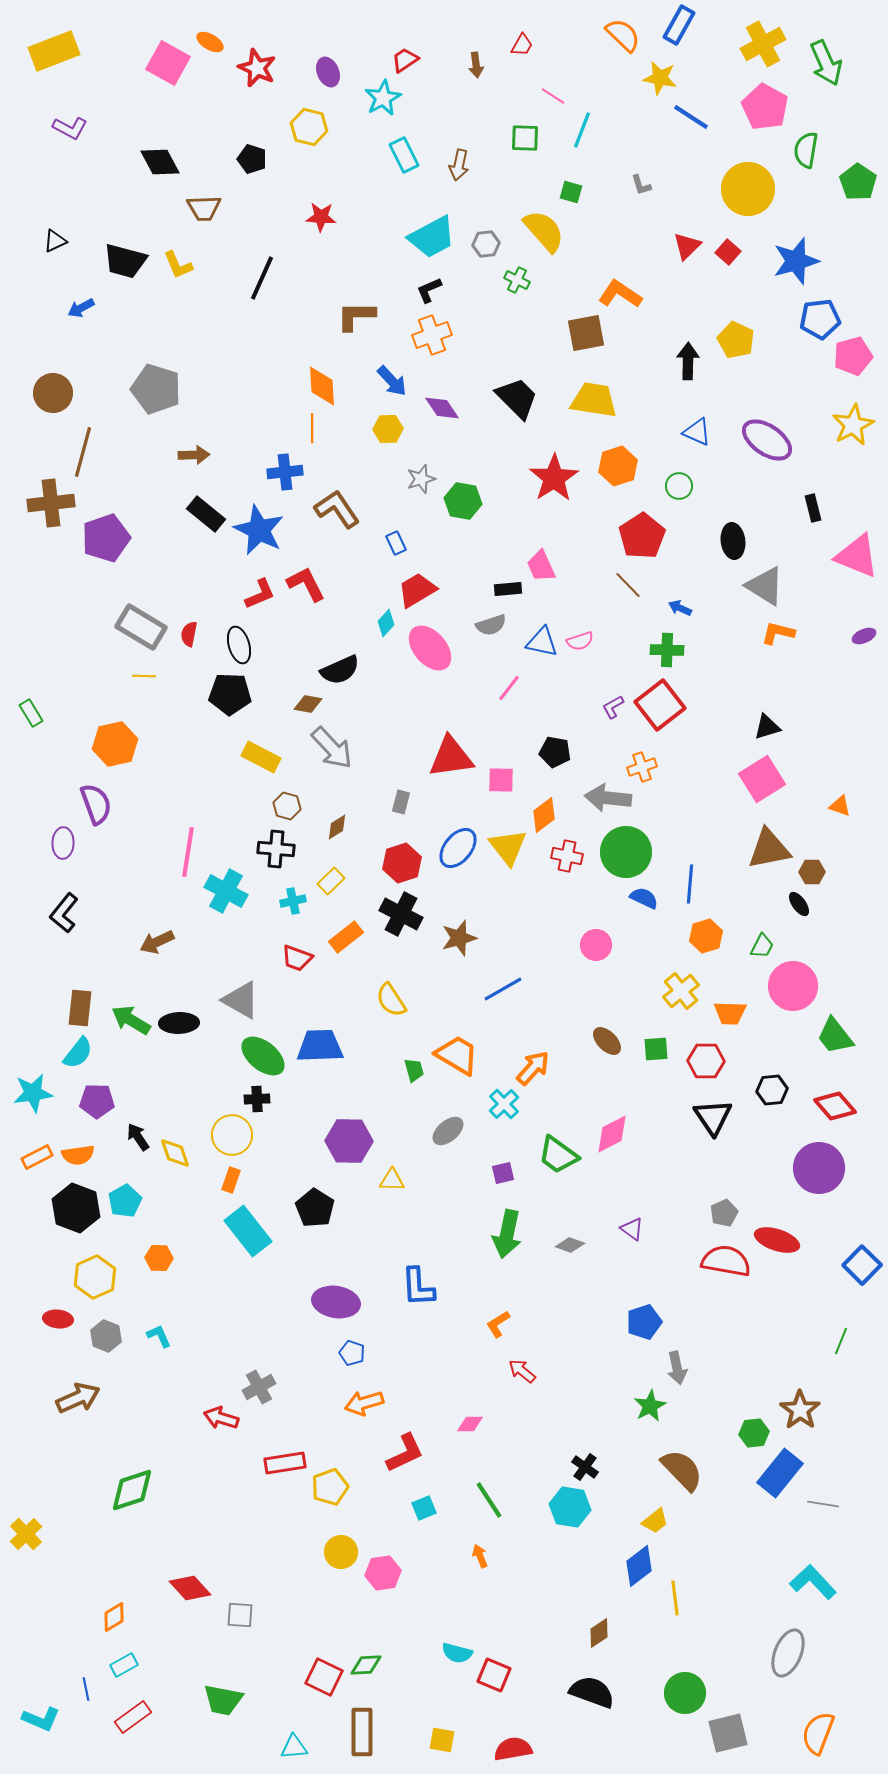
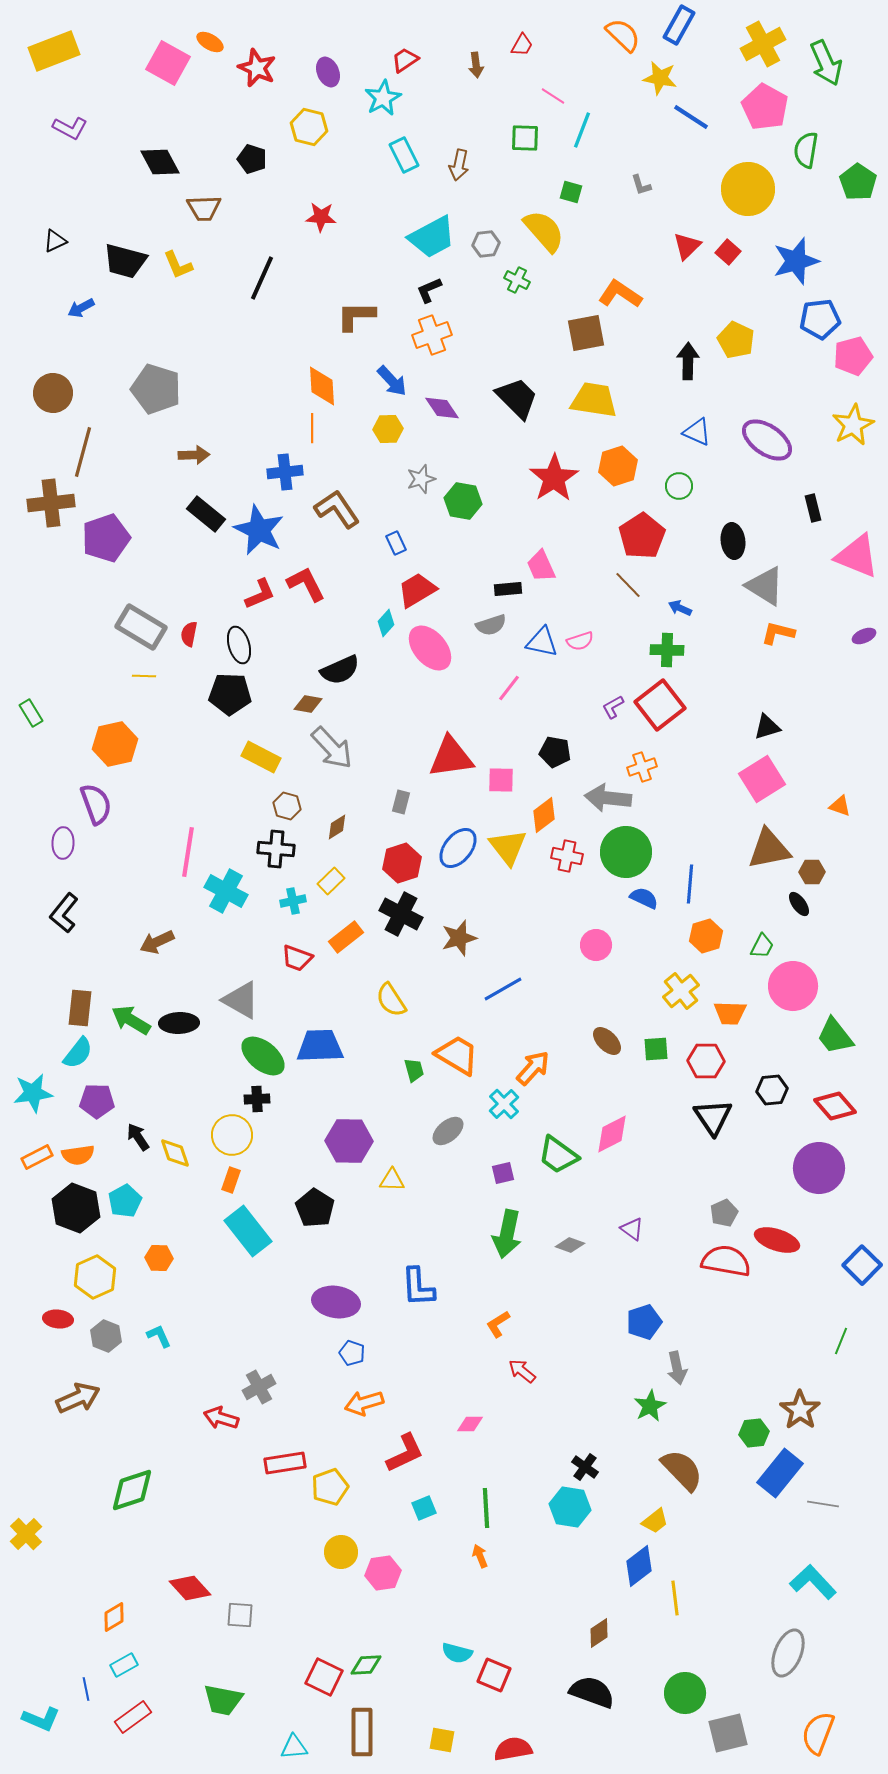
green line at (489, 1500): moved 3 px left, 8 px down; rotated 30 degrees clockwise
